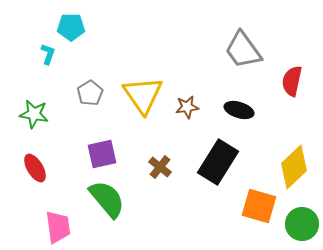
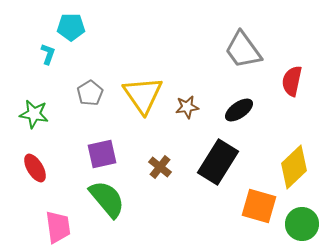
black ellipse: rotated 52 degrees counterclockwise
